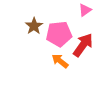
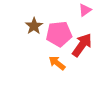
red arrow: moved 1 px left
orange arrow: moved 3 px left, 2 px down
